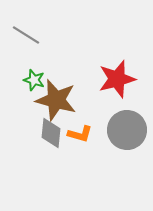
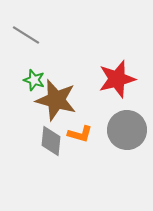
gray diamond: moved 8 px down
